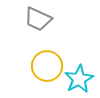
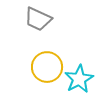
yellow circle: moved 1 px down
